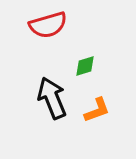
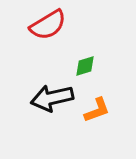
red semicircle: rotated 15 degrees counterclockwise
black arrow: rotated 81 degrees counterclockwise
